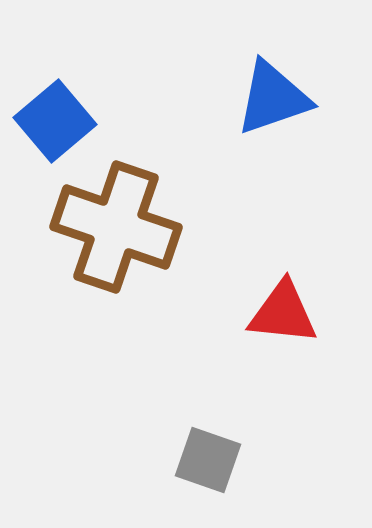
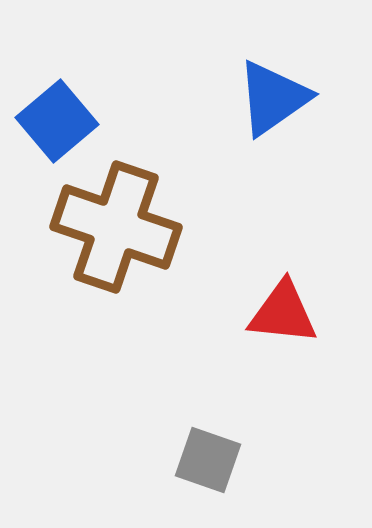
blue triangle: rotated 16 degrees counterclockwise
blue square: moved 2 px right
